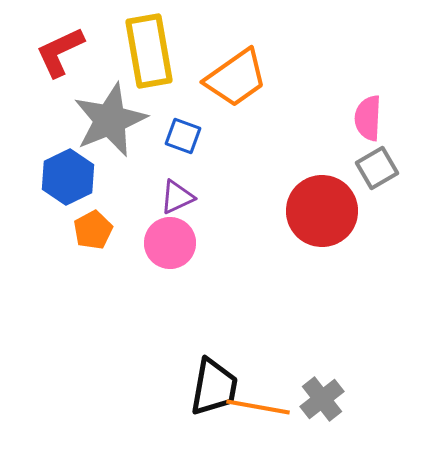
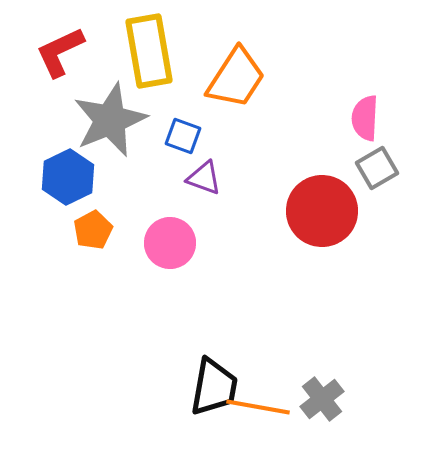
orange trapezoid: rotated 22 degrees counterclockwise
pink semicircle: moved 3 px left
purple triangle: moved 27 px right, 19 px up; rotated 45 degrees clockwise
